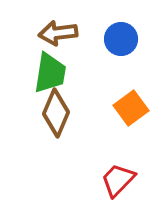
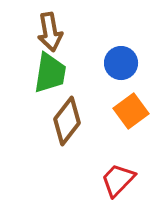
brown arrow: moved 8 px left, 1 px up; rotated 93 degrees counterclockwise
blue circle: moved 24 px down
orange square: moved 3 px down
brown diamond: moved 11 px right, 8 px down; rotated 15 degrees clockwise
